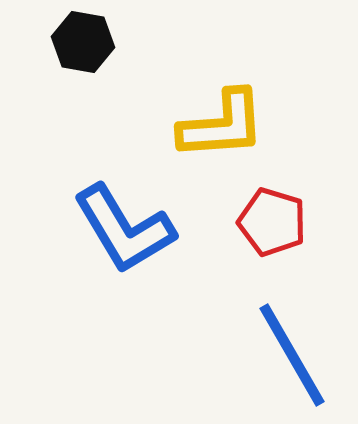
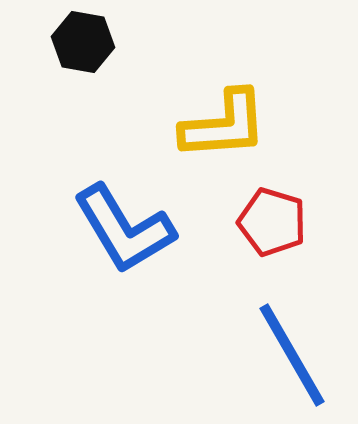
yellow L-shape: moved 2 px right
